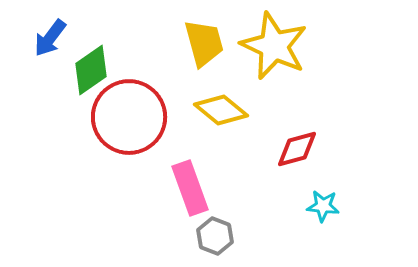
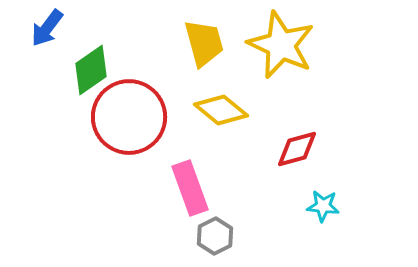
blue arrow: moved 3 px left, 10 px up
yellow star: moved 7 px right, 1 px up
gray hexagon: rotated 12 degrees clockwise
